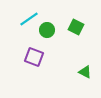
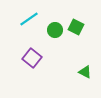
green circle: moved 8 px right
purple square: moved 2 px left, 1 px down; rotated 18 degrees clockwise
